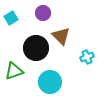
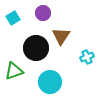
cyan square: moved 2 px right
brown triangle: rotated 18 degrees clockwise
